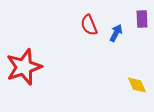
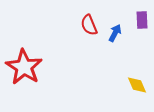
purple rectangle: moved 1 px down
blue arrow: moved 1 px left
red star: rotated 21 degrees counterclockwise
